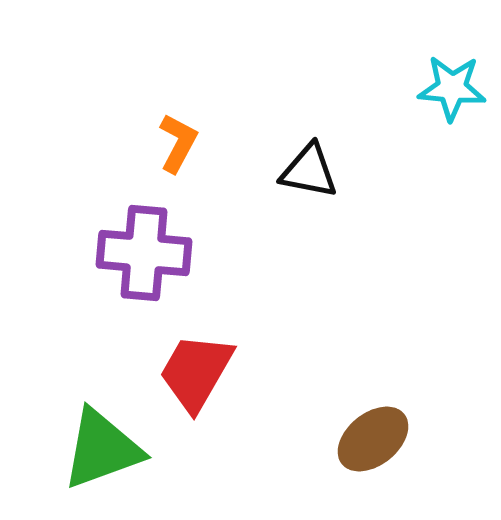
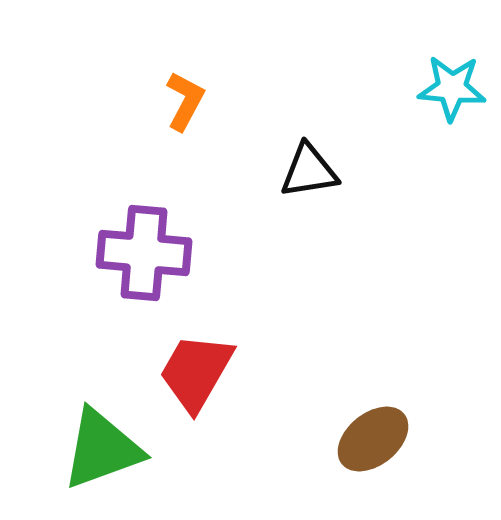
orange L-shape: moved 7 px right, 42 px up
black triangle: rotated 20 degrees counterclockwise
